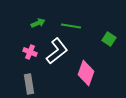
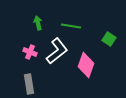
green arrow: rotated 80 degrees counterclockwise
pink diamond: moved 8 px up
